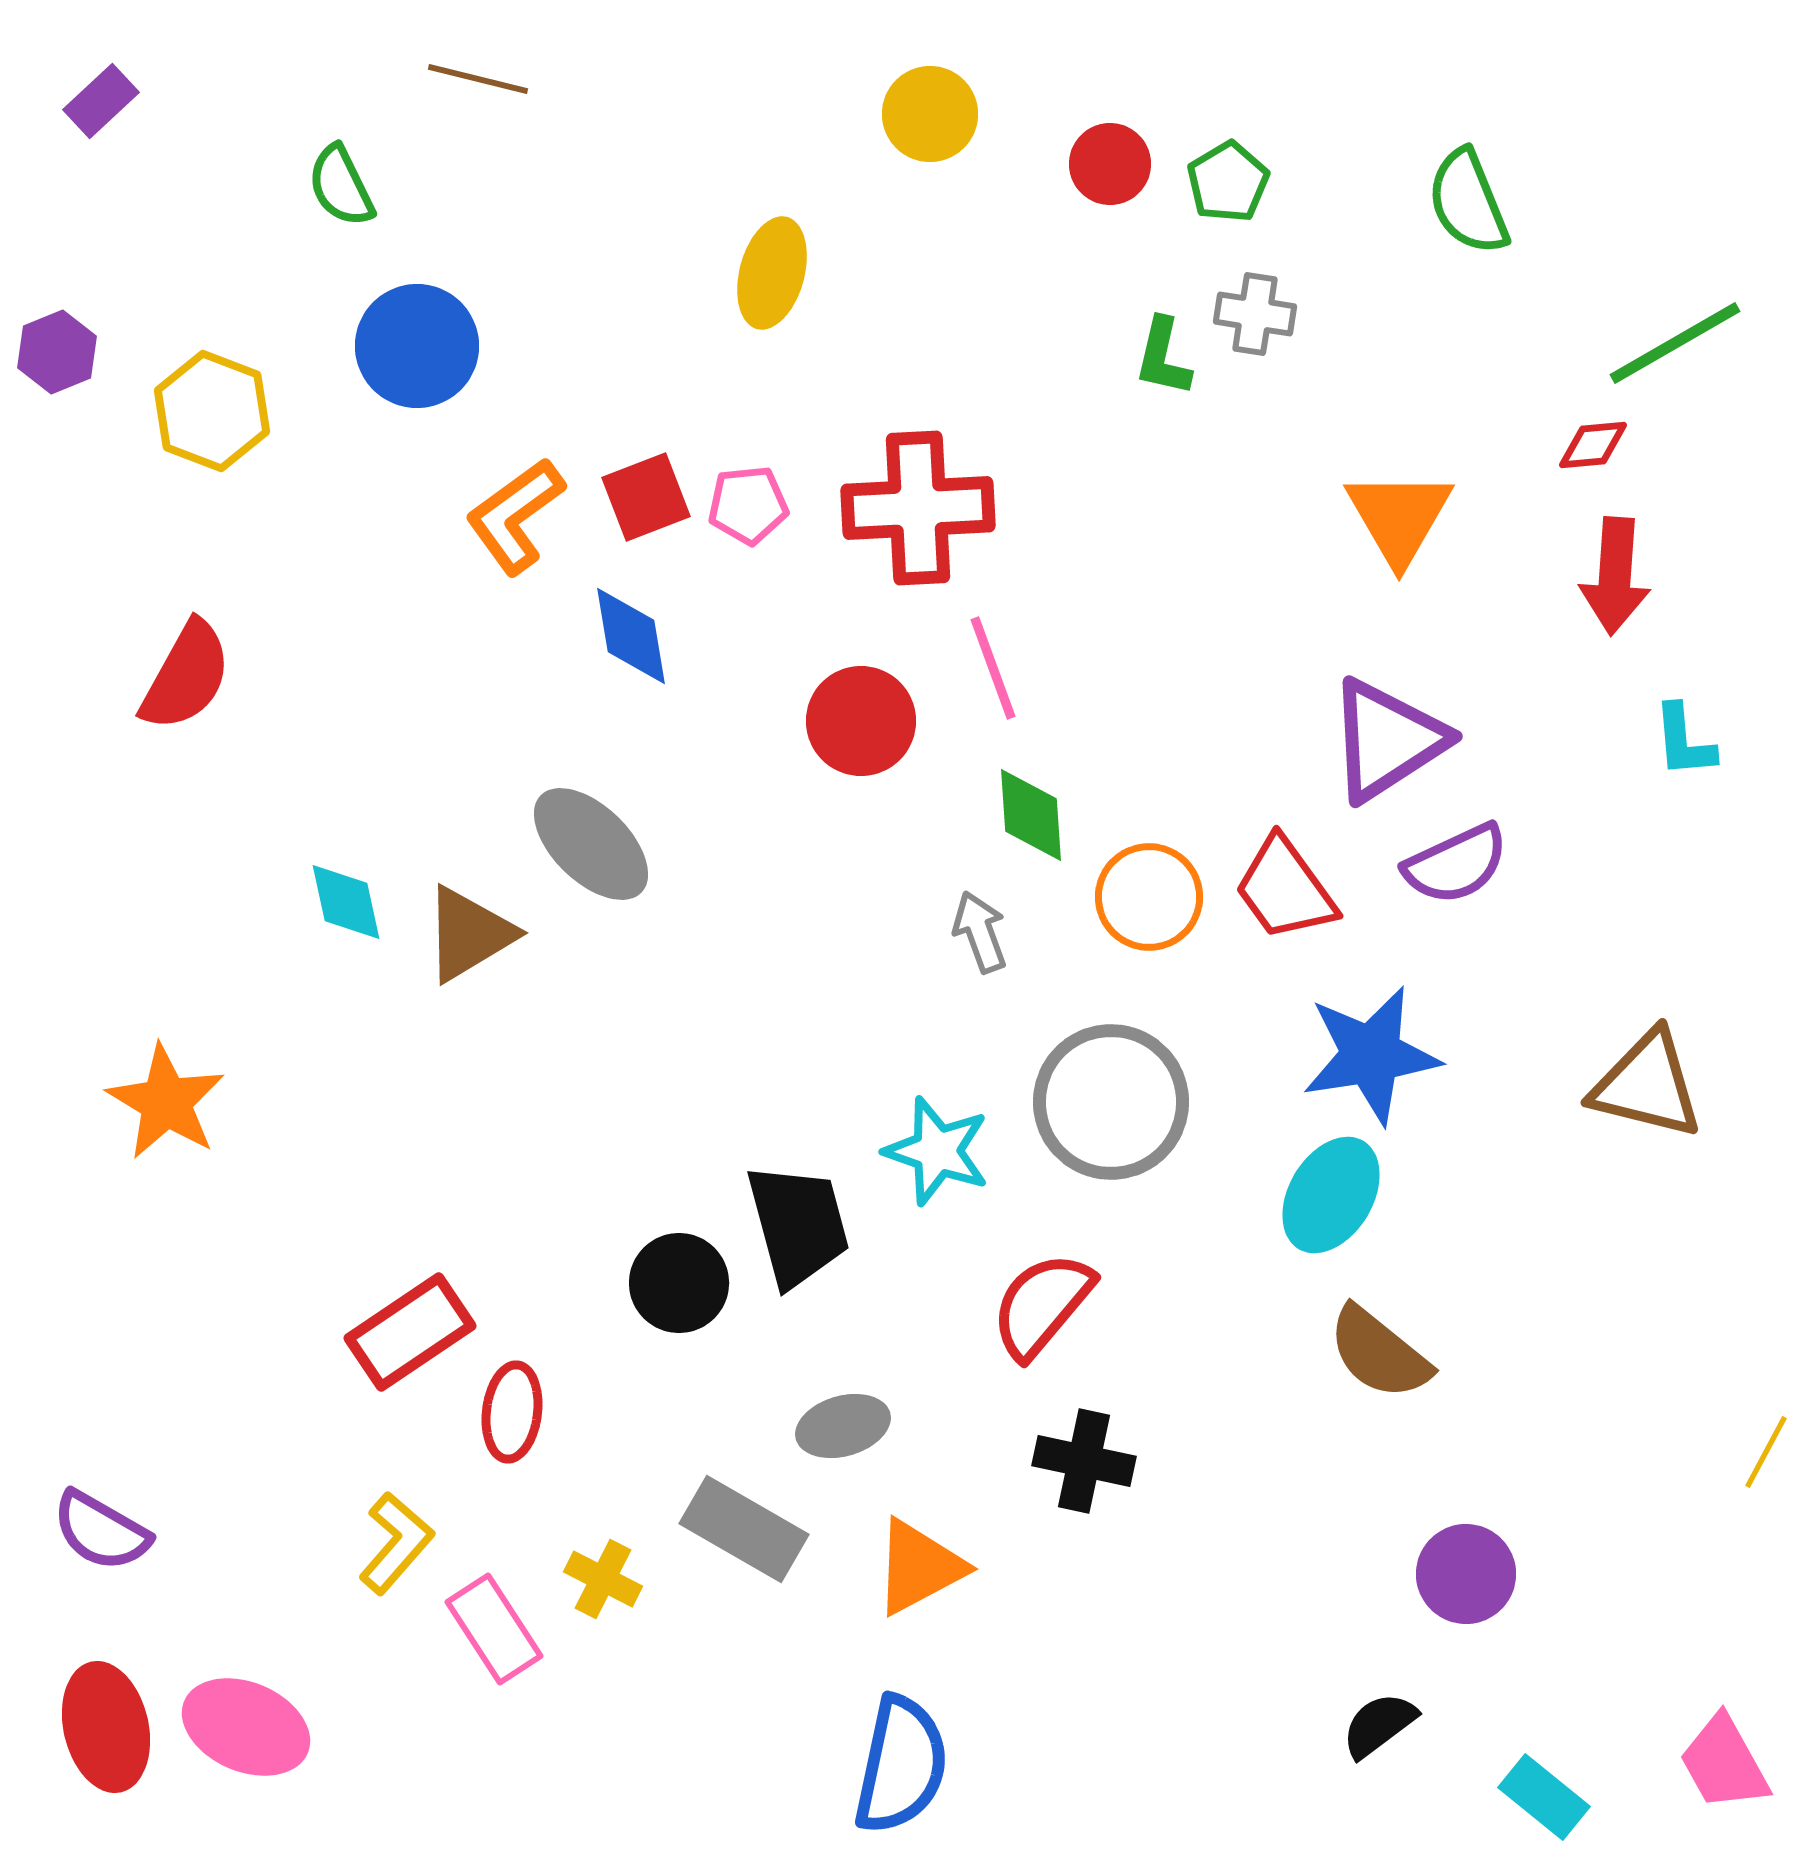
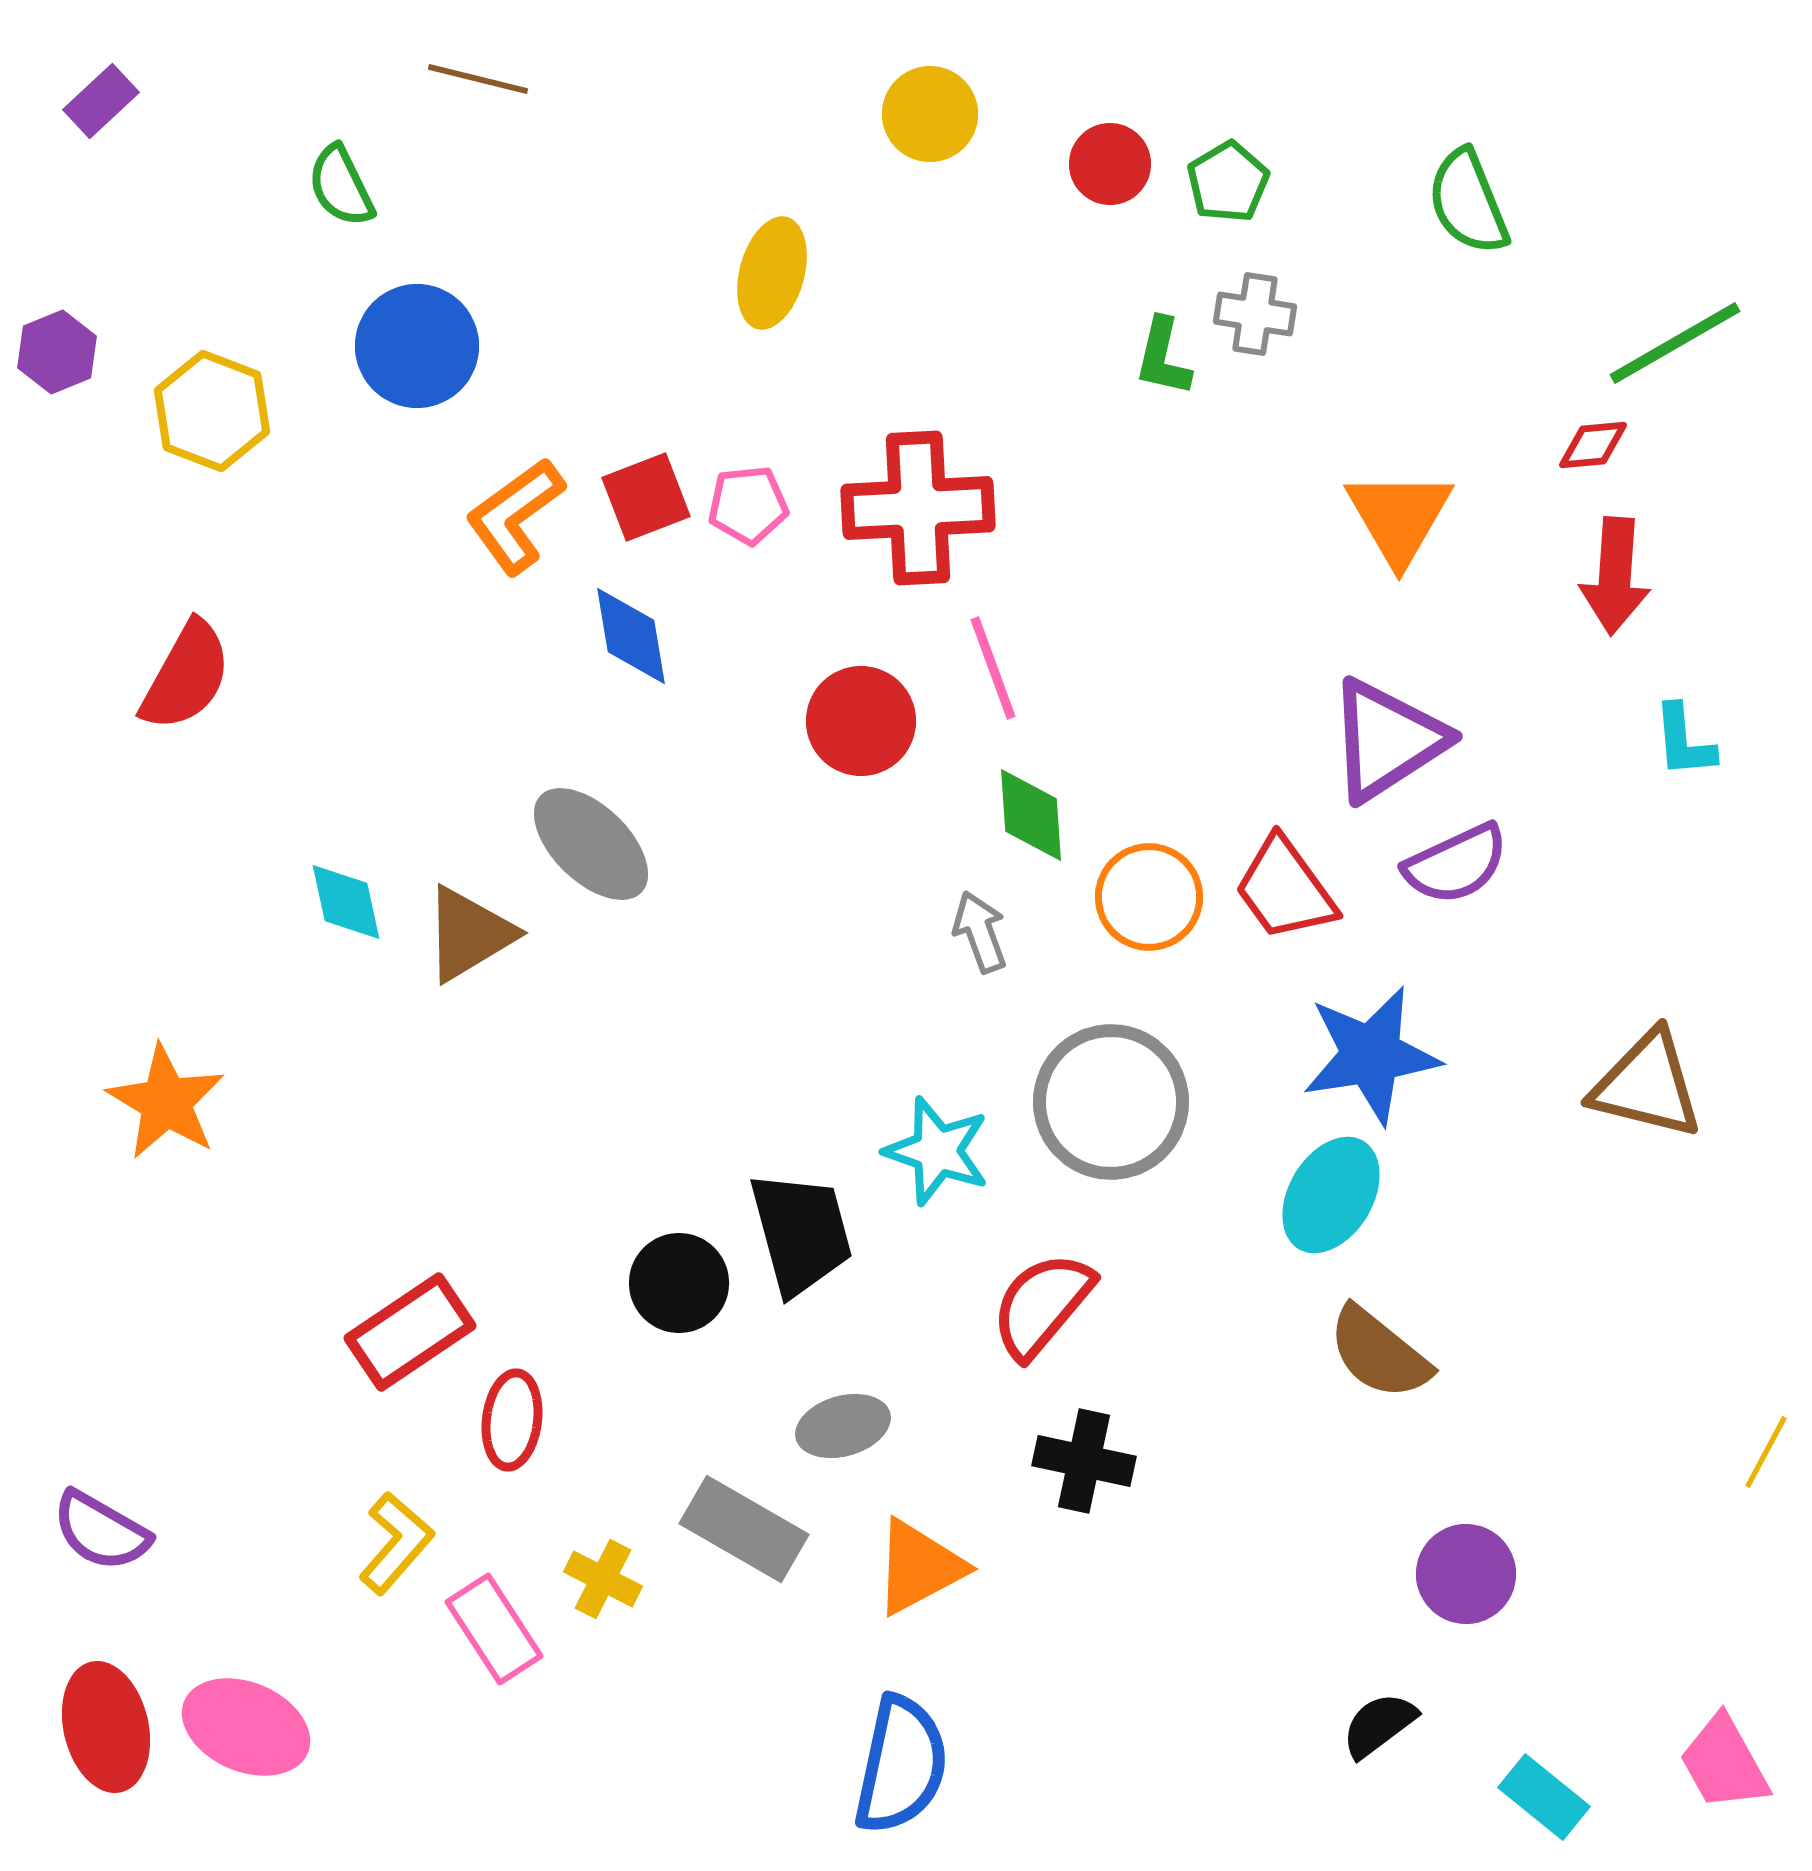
black trapezoid at (798, 1225): moved 3 px right, 8 px down
red ellipse at (512, 1412): moved 8 px down
